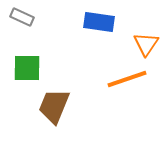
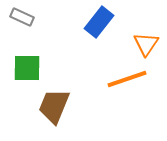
blue rectangle: rotated 60 degrees counterclockwise
